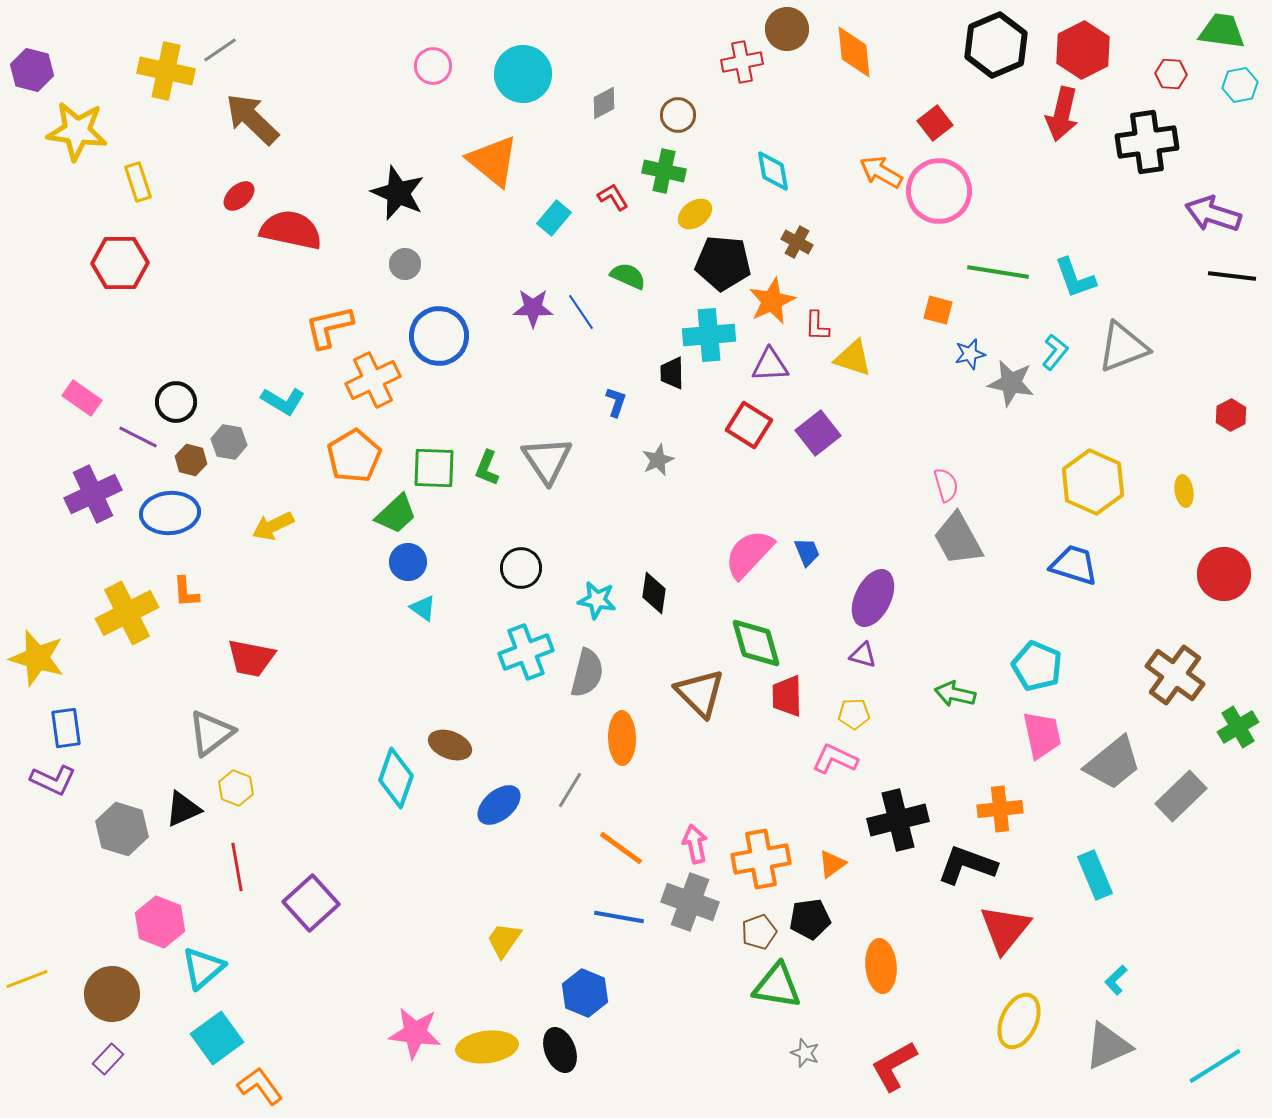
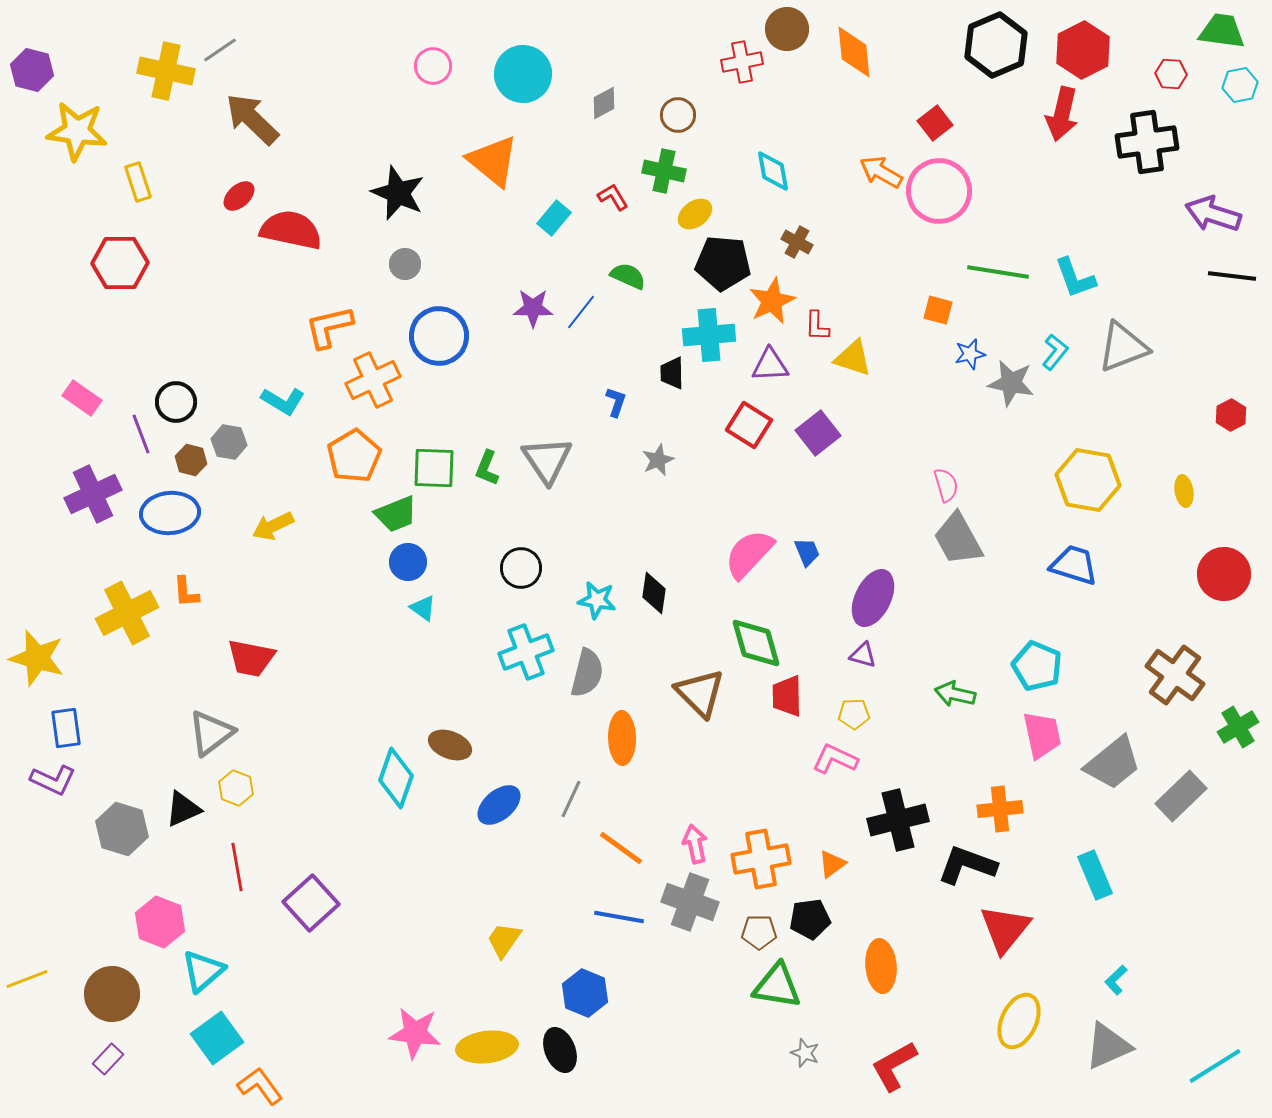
blue line at (581, 312): rotated 72 degrees clockwise
purple line at (138, 437): moved 3 px right, 3 px up; rotated 42 degrees clockwise
yellow hexagon at (1093, 482): moved 5 px left, 2 px up; rotated 14 degrees counterclockwise
green trapezoid at (396, 514): rotated 21 degrees clockwise
gray line at (570, 790): moved 1 px right, 9 px down; rotated 6 degrees counterclockwise
brown pentagon at (759, 932): rotated 20 degrees clockwise
cyan triangle at (203, 968): moved 3 px down
